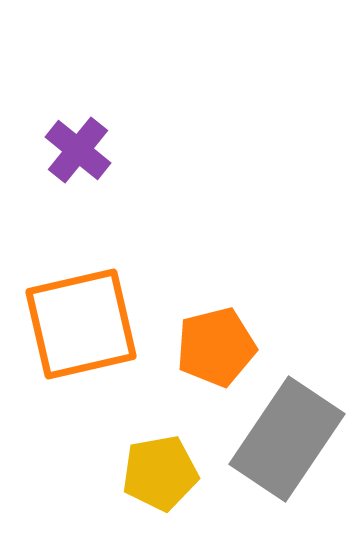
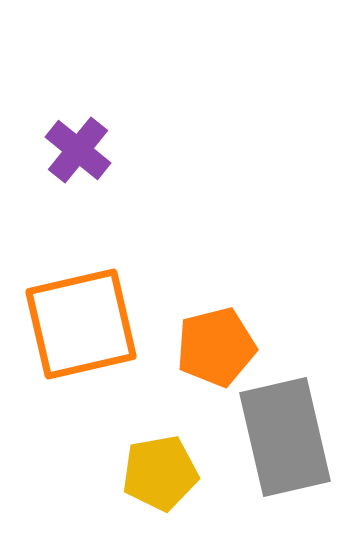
gray rectangle: moved 2 px left, 2 px up; rotated 47 degrees counterclockwise
